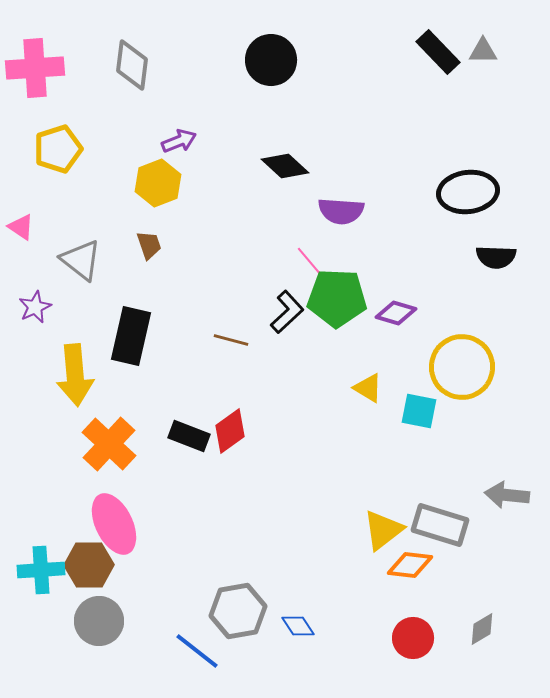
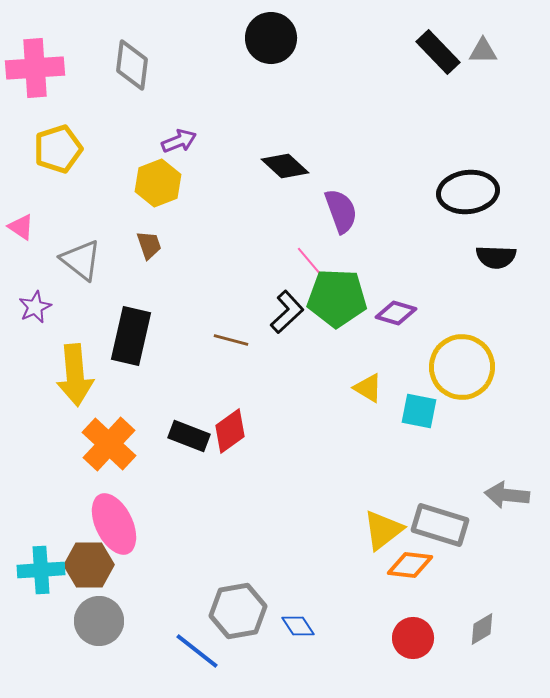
black circle at (271, 60): moved 22 px up
purple semicircle at (341, 211): rotated 114 degrees counterclockwise
